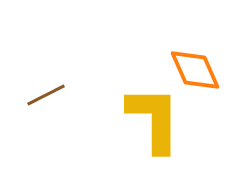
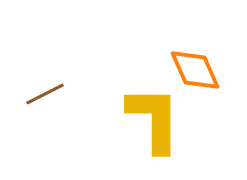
brown line: moved 1 px left, 1 px up
